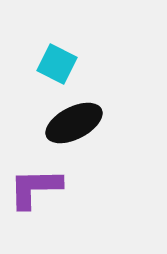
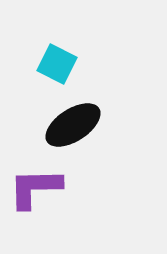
black ellipse: moved 1 px left, 2 px down; rotated 6 degrees counterclockwise
